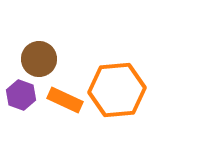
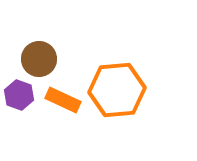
purple hexagon: moved 2 px left
orange rectangle: moved 2 px left
